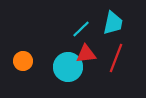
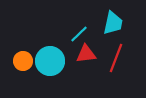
cyan line: moved 2 px left, 5 px down
cyan circle: moved 18 px left, 6 px up
